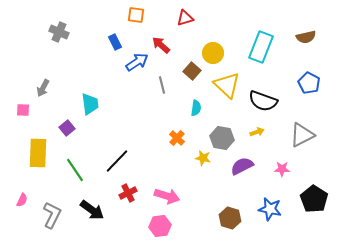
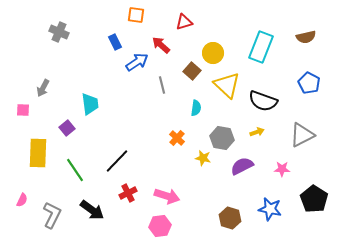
red triangle: moved 1 px left, 4 px down
